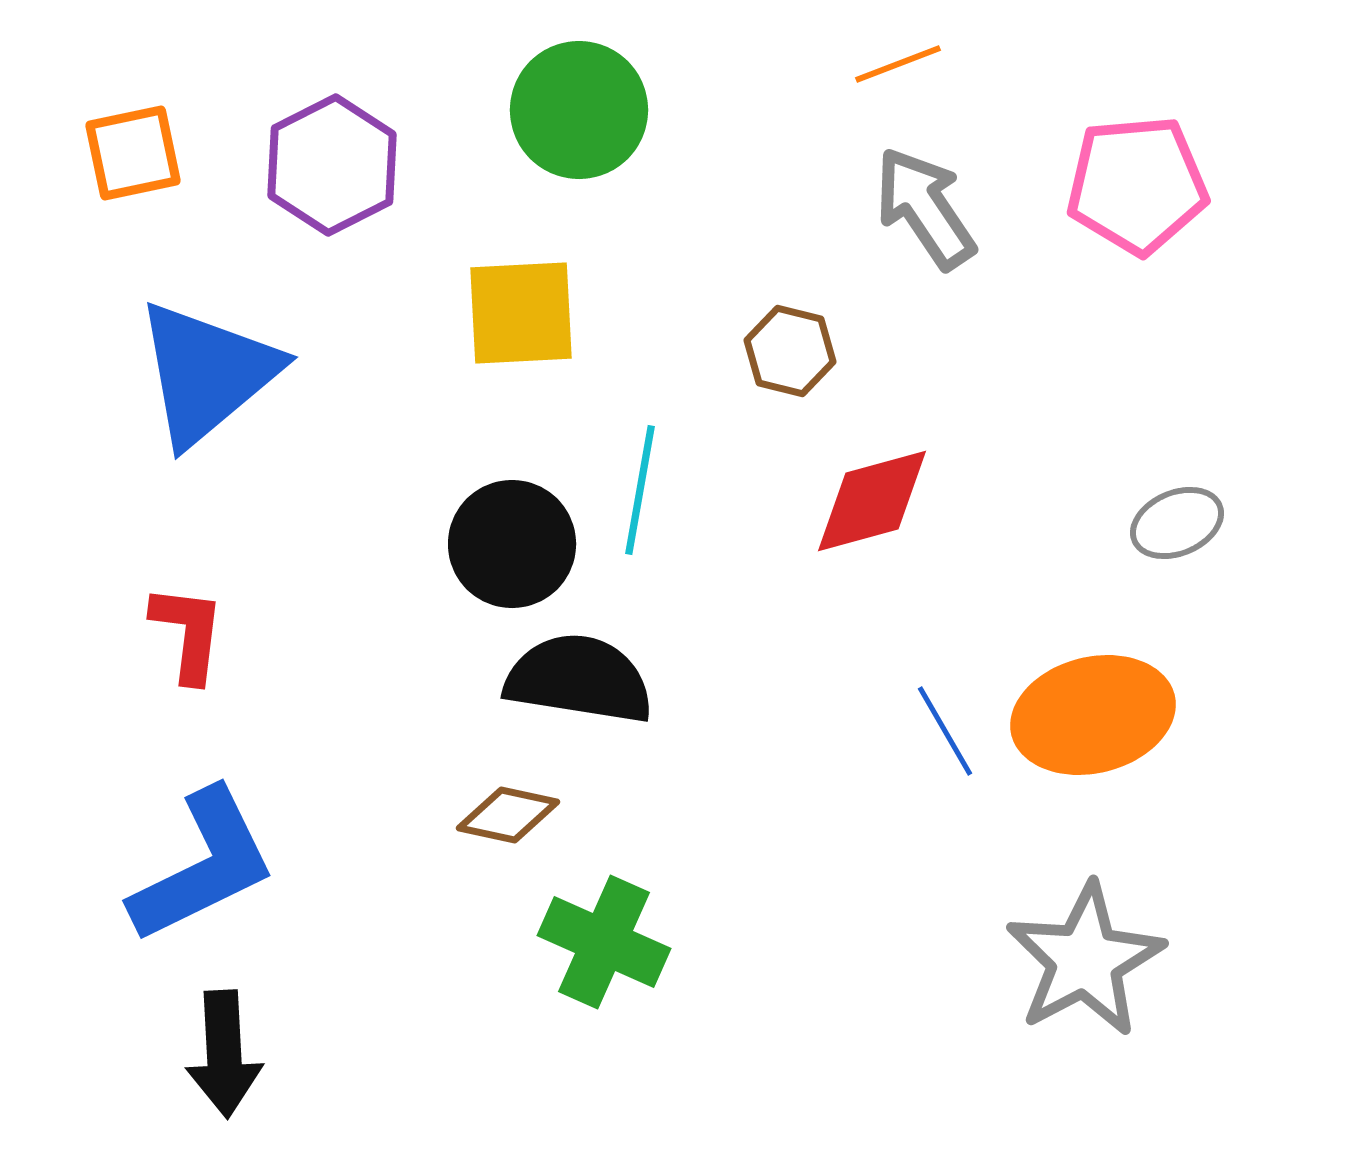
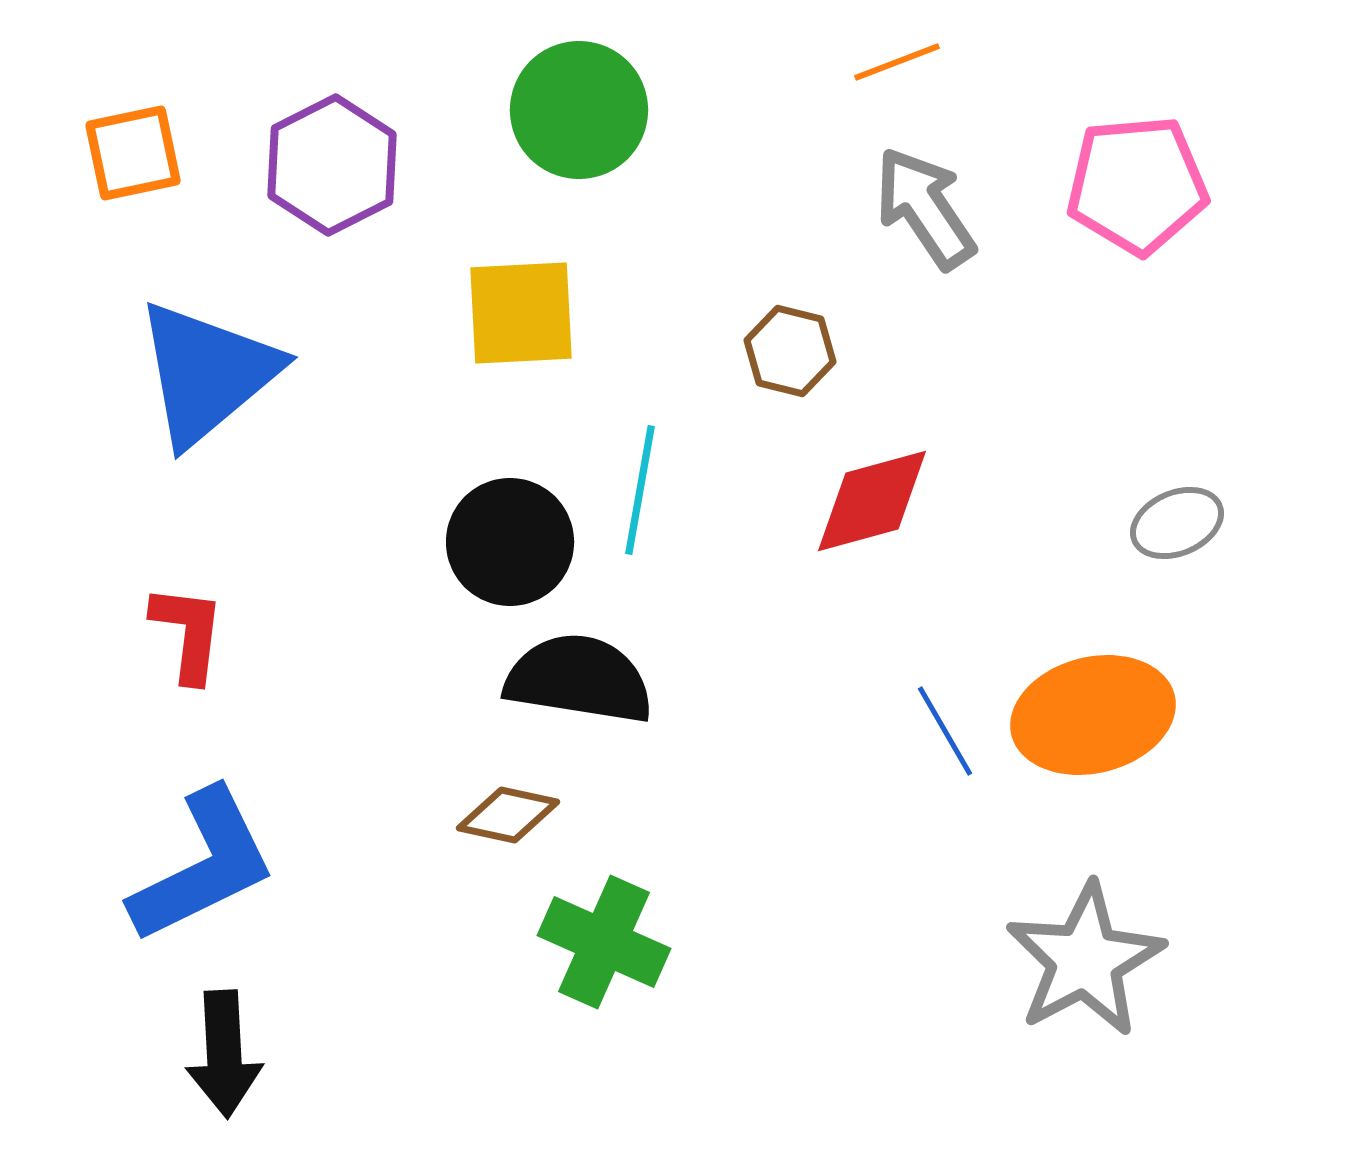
orange line: moved 1 px left, 2 px up
black circle: moved 2 px left, 2 px up
